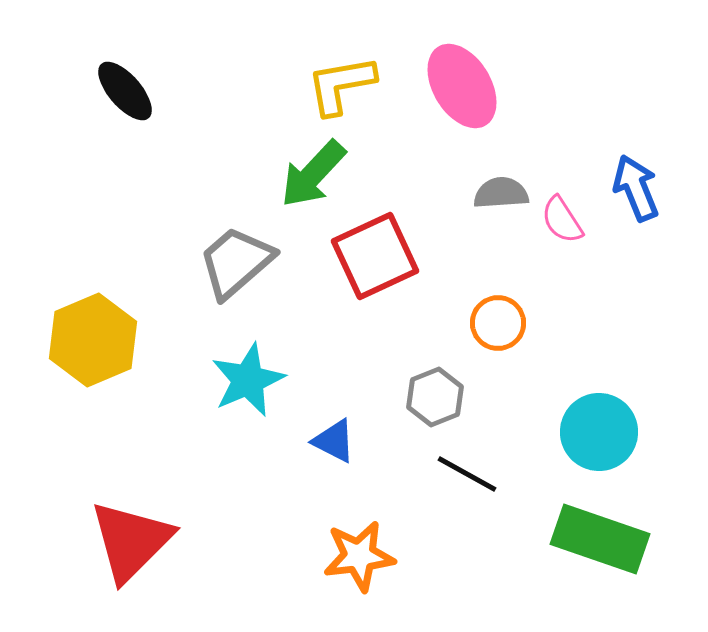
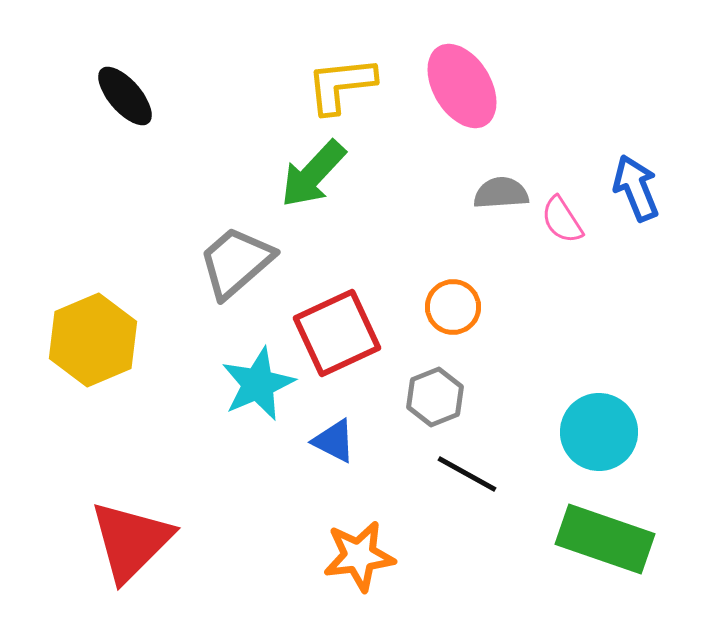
yellow L-shape: rotated 4 degrees clockwise
black ellipse: moved 5 px down
red square: moved 38 px left, 77 px down
orange circle: moved 45 px left, 16 px up
cyan star: moved 10 px right, 4 px down
green rectangle: moved 5 px right
